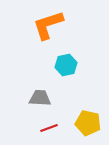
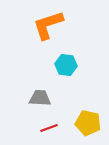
cyan hexagon: rotated 20 degrees clockwise
